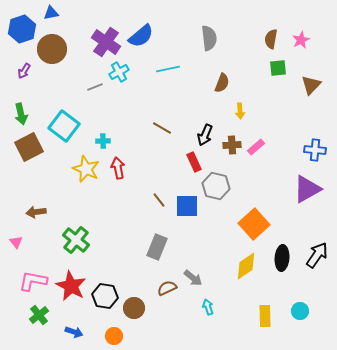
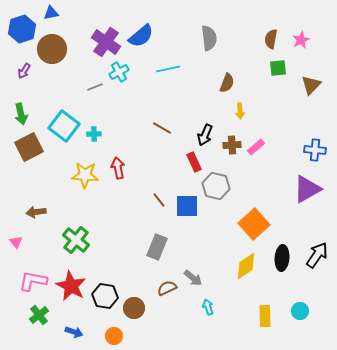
brown semicircle at (222, 83): moved 5 px right
cyan cross at (103, 141): moved 9 px left, 7 px up
yellow star at (86, 169): moved 1 px left, 6 px down; rotated 20 degrees counterclockwise
